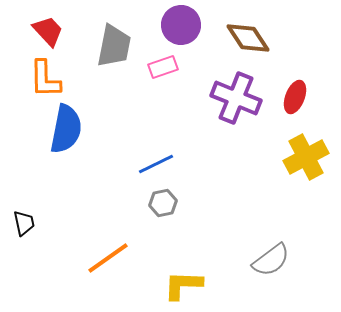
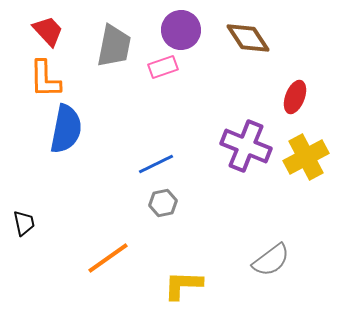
purple circle: moved 5 px down
purple cross: moved 10 px right, 48 px down
